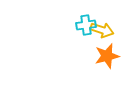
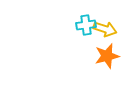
yellow arrow: moved 3 px right, 1 px up
